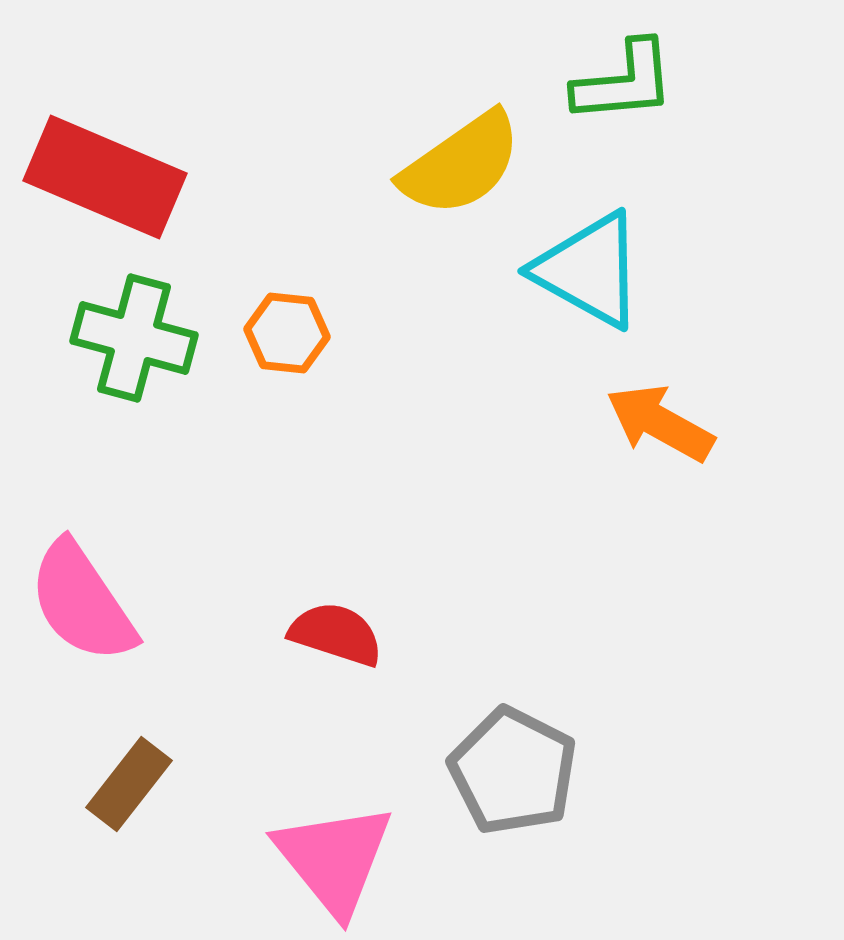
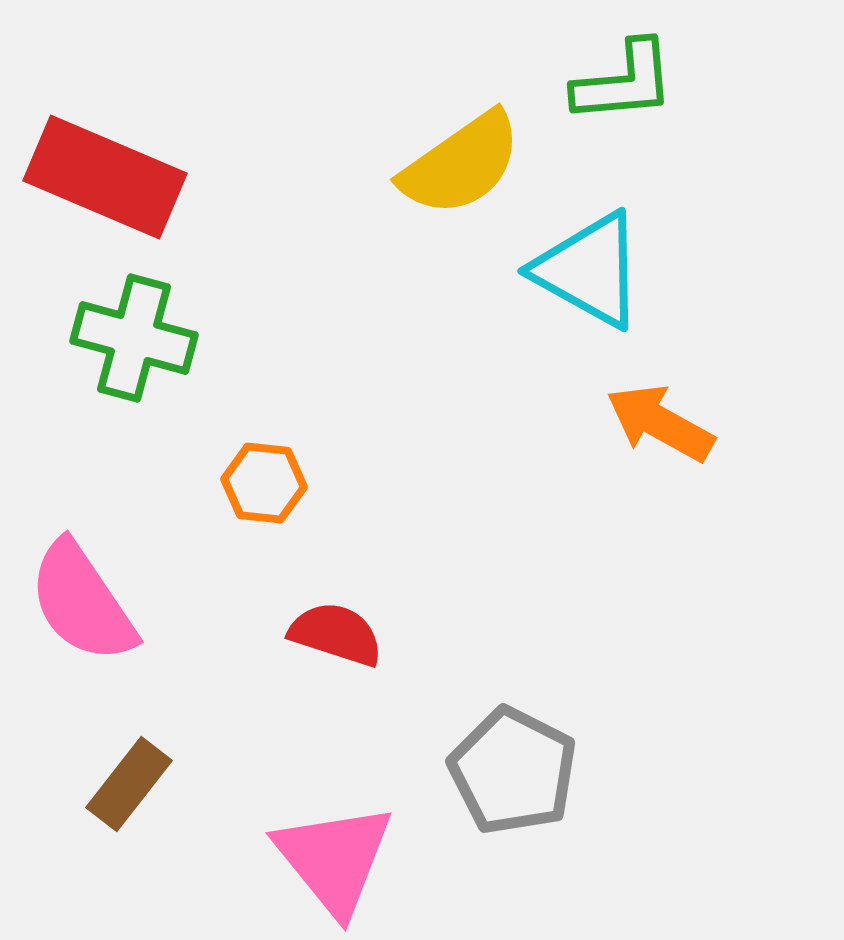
orange hexagon: moved 23 px left, 150 px down
